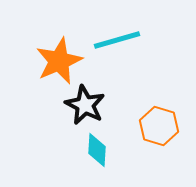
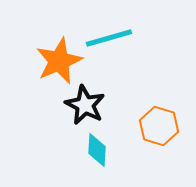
cyan line: moved 8 px left, 2 px up
